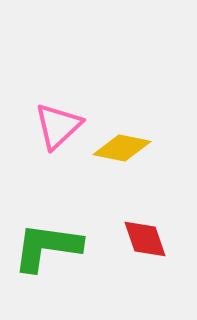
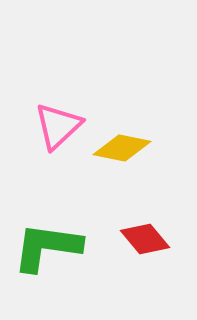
red diamond: rotated 21 degrees counterclockwise
